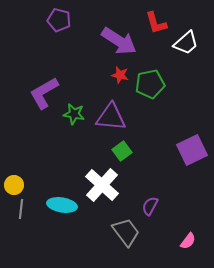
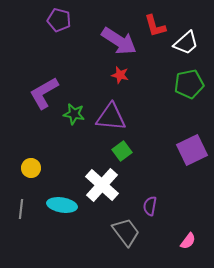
red L-shape: moved 1 px left, 3 px down
green pentagon: moved 39 px right
yellow circle: moved 17 px right, 17 px up
purple semicircle: rotated 18 degrees counterclockwise
